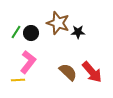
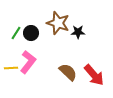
green line: moved 1 px down
red arrow: moved 2 px right, 3 px down
yellow line: moved 7 px left, 12 px up
